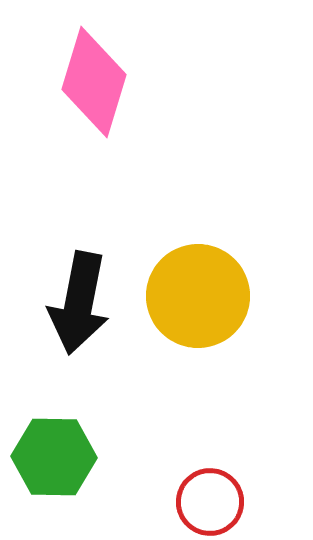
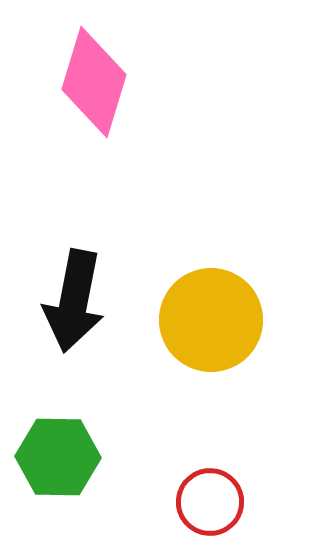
yellow circle: moved 13 px right, 24 px down
black arrow: moved 5 px left, 2 px up
green hexagon: moved 4 px right
